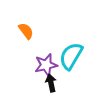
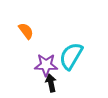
purple star: rotated 15 degrees clockwise
